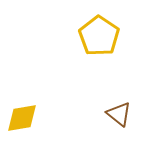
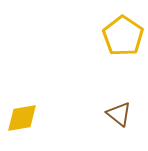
yellow pentagon: moved 24 px right
